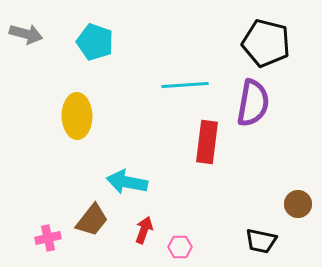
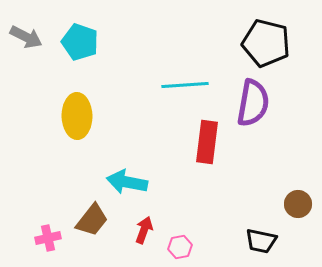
gray arrow: moved 3 px down; rotated 12 degrees clockwise
cyan pentagon: moved 15 px left
pink hexagon: rotated 10 degrees counterclockwise
